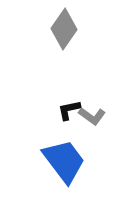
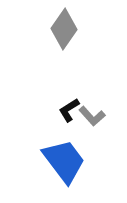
black L-shape: rotated 20 degrees counterclockwise
gray L-shape: rotated 12 degrees clockwise
